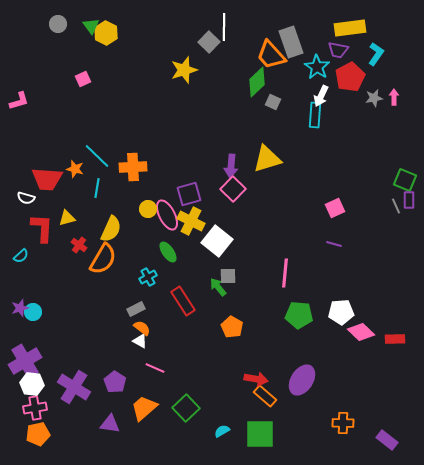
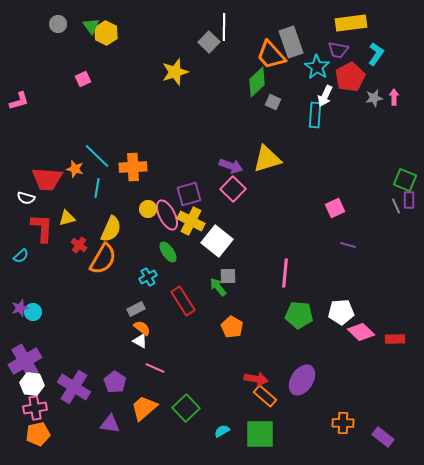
yellow rectangle at (350, 28): moved 1 px right, 5 px up
yellow star at (184, 70): moved 9 px left, 2 px down
white arrow at (321, 96): moved 4 px right
purple arrow at (231, 166): rotated 75 degrees counterclockwise
purple line at (334, 244): moved 14 px right, 1 px down
purple rectangle at (387, 440): moved 4 px left, 3 px up
